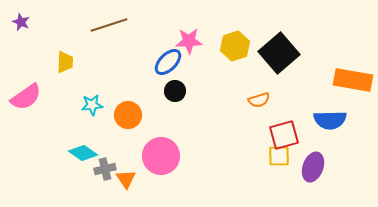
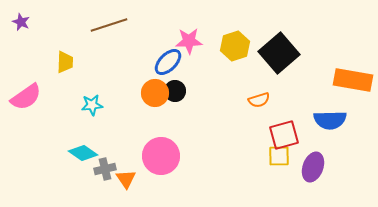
orange circle: moved 27 px right, 22 px up
